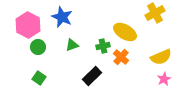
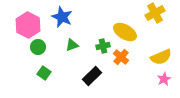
green square: moved 5 px right, 5 px up
